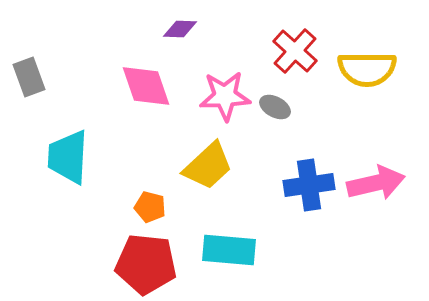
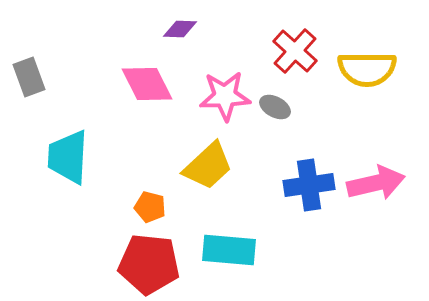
pink diamond: moved 1 px right, 2 px up; rotated 8 degrees counterclockwise
red pentagon: moved 3 px right
